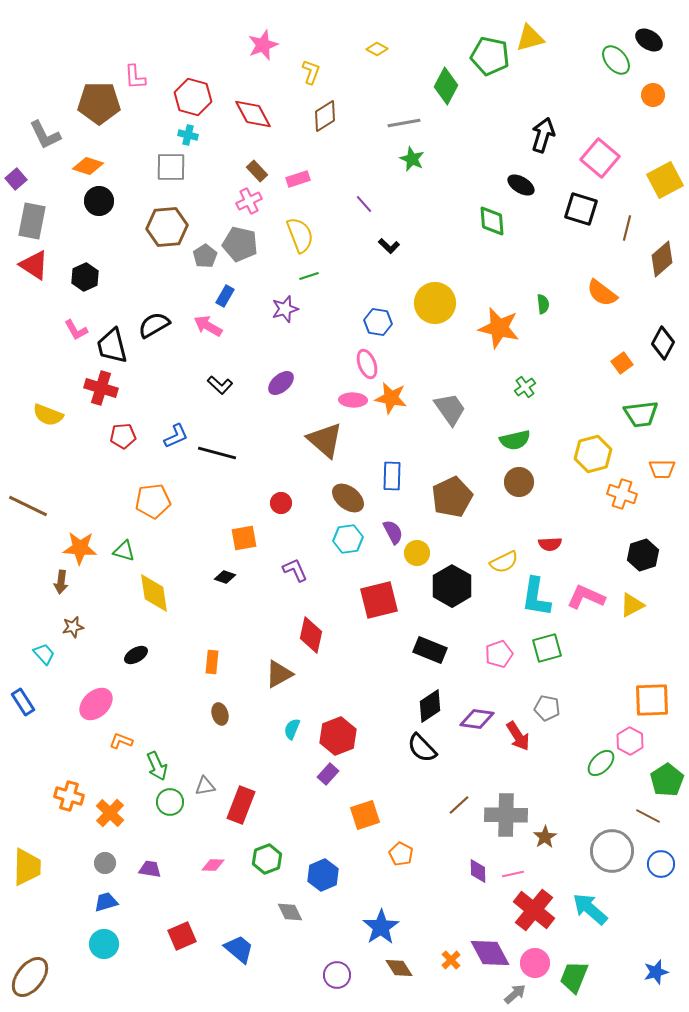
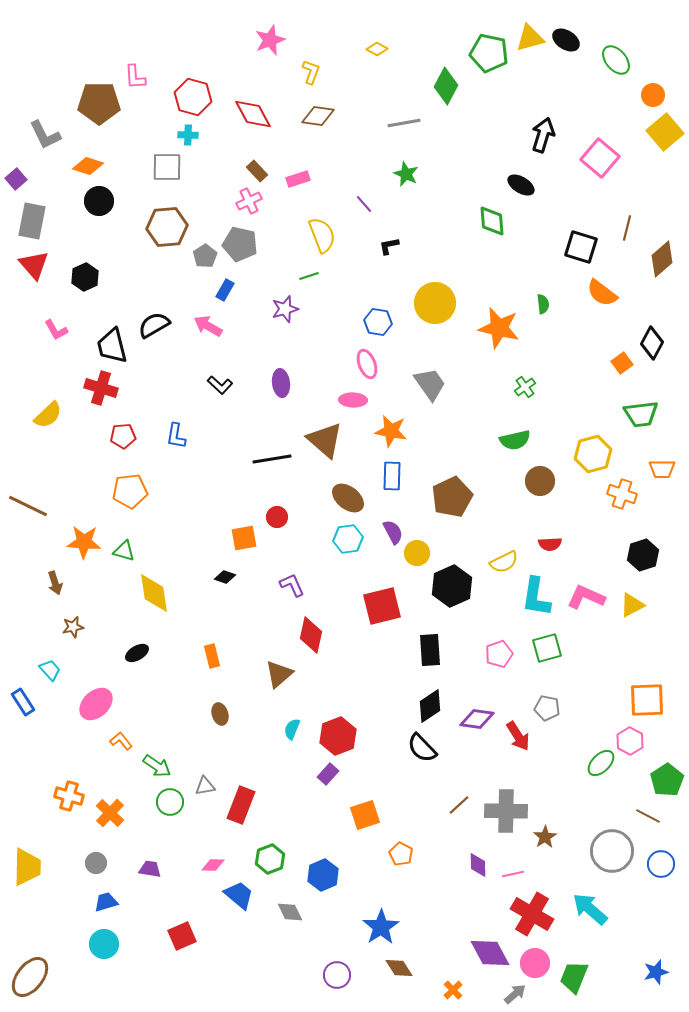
black ellipse at (649, 40): moved 83 px left
pink star at (263, 45): moved 7 px right, 5 px up
green pentagon at (490, 56): moved 1 px left, 3 px up
brown diamond at (325, 116): moved 7 px left; rotated 40 degrees clockwise
cyan cross at (188, 135): rotated 12 degrees counterclockwise
green star at (412, 159): moved 6 px left, 15 px down
gray square at (171, 167): moved 4 px left
yellow square at (665, 180): moved 48 px up; rotated 12 degrees counterclockwise
black square at (581, 209): moved 38 px down
yellow semicircle at (300, 235): moved 22 px right
black L-shape at (389, 246): rotated 125 degrees clockwise
red triangle at (34, 265): rotated 16 degrees clockwise
blue rectangle at (225, 296): moved 6 px up
pink L-shape at (76, 330): moved 20 px left
black diamond at (663, 343): moved 11 px left
purple ellipse at (281, 383): rotated 56 degrees counterclockwise
orange star at (391, 398): moved 33 px down
gray trapezoid at (450, 409): moved 20 px left, 25 px up
yellow semicircle at (48, 415): rotated 64 degrees counterclockwise
blue L-shape at (176, 436): rotated 124 degrees clockwise
black line at (217, 453): moved 55 px right, 6 px down; rotated 24 degrees counterclockwise
brown circle at (519, 482): moved 21 px right, 1 px up
orange pentagon at (153, 501): moved 23 px left, 10 px up
red circle at (281, 503): moved 4 px left, 14 px down
orange star at (80, 548): moved 4 px right, 6 px up
purple L-shape at (295, 570): moved 3 px left, 15 px down
brown arrow at (61, 582): moved 6 px left, 1 px down; rotated 25 degrees counterclockwise
black hexagon at (452, 586): rotated 6 degrees clockwise
red square at (379, 600): moved 3 px right, 6 px down
black rectangle at (430, 650): rotated 64 degrees clockwise
cyan trapezoid at (44, 654): moved 6 px right, 16 px down
black ellipse at (136, 655): moved 1 px right, 2 px up
orange rectangle at (212, 662): moved 6 px up; rotated 20 degrees counterclockwise
brown triangle at (279, 674): rotated 12 degrees counterclockwise
orange square at (652, 700): moved 5 px left
orange L-shape at (121, 741): rotated 30 degrees clockwise
green arrow at (157, 766): rotated 32 degrees counterclockwise
gray cross at (506, 815): moved 4 px up
green hexagon at (267, 859): moved 3 px right
gray circle at (105, 863): moved 9 px left
purple diamond at (478, 871): moved 6 px up
red cross at (534, 910): moved 2 px left, 4 px down; rotated 9 degrees counterclockwise
blue trapezoid at (239, 949): moved 54 px up
orange cross at (451, 960): moved 2 px right, 30 px down
